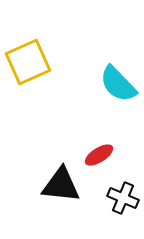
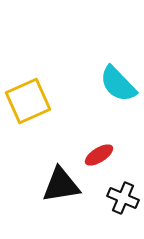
yellow square: moved 39 px down
black triangle: rotated 15 degrees counterclockwise
